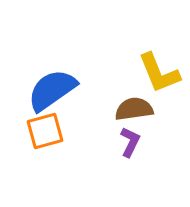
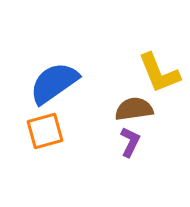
blue semicircle: moved 2 px right, 7 px up
